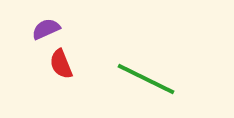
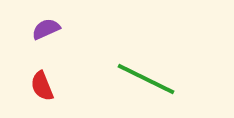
red semicircle: moved 19 px left, 22 px down
